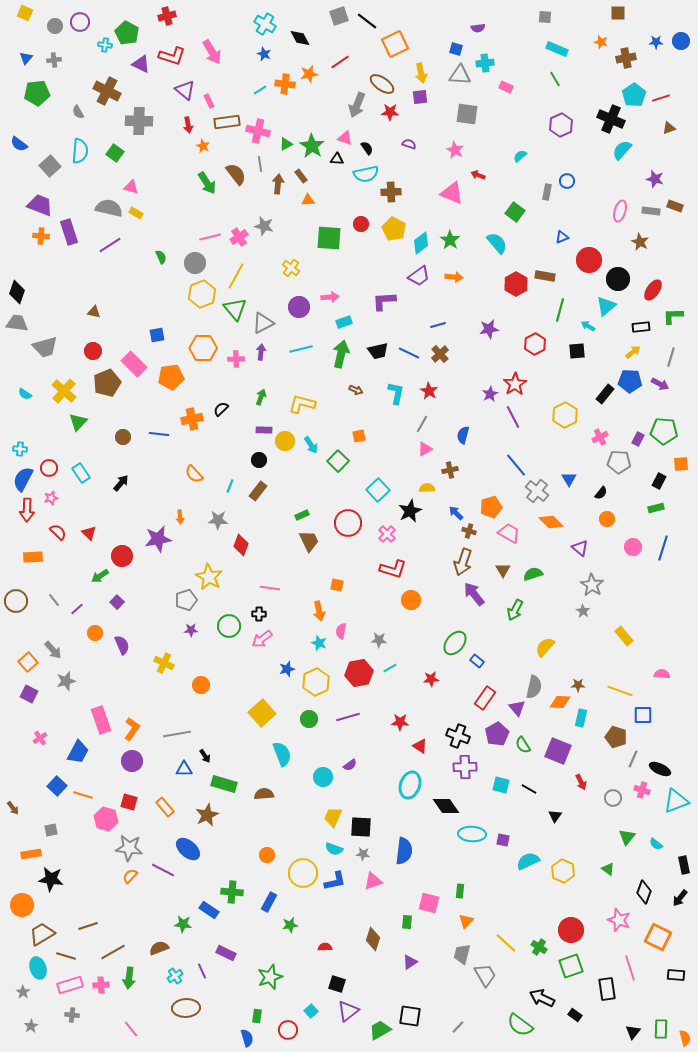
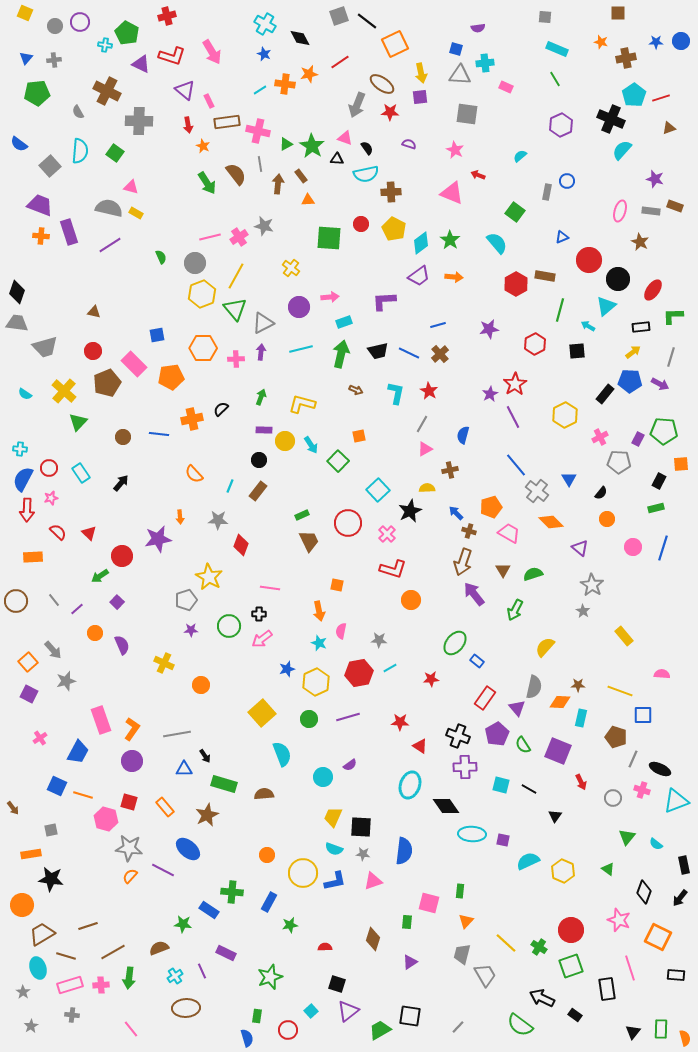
blue square at (57, 786): rotated 18 degrees counterclockwise
